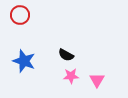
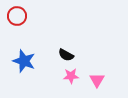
red circle: moved 3 px left, 1 px down
